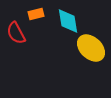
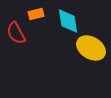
yellow ellipse: rotated 12 degrees counterclockwise
